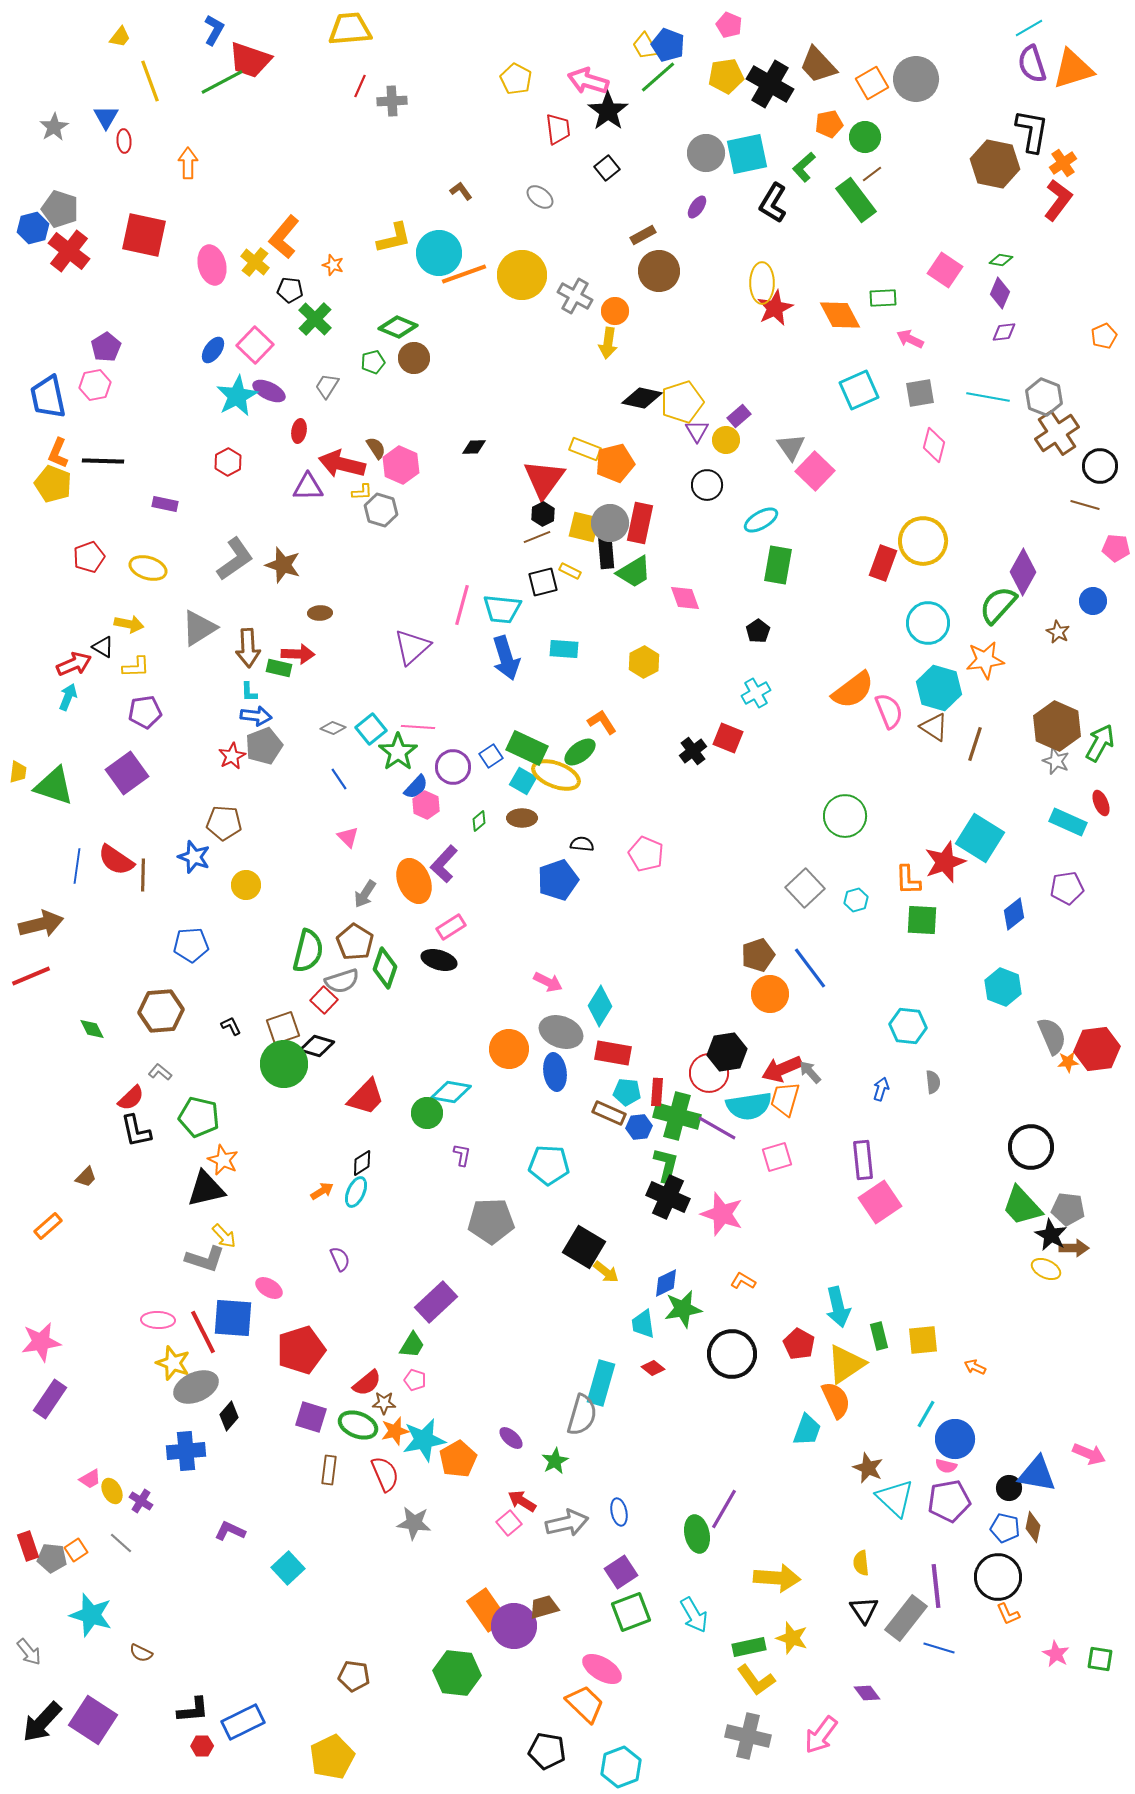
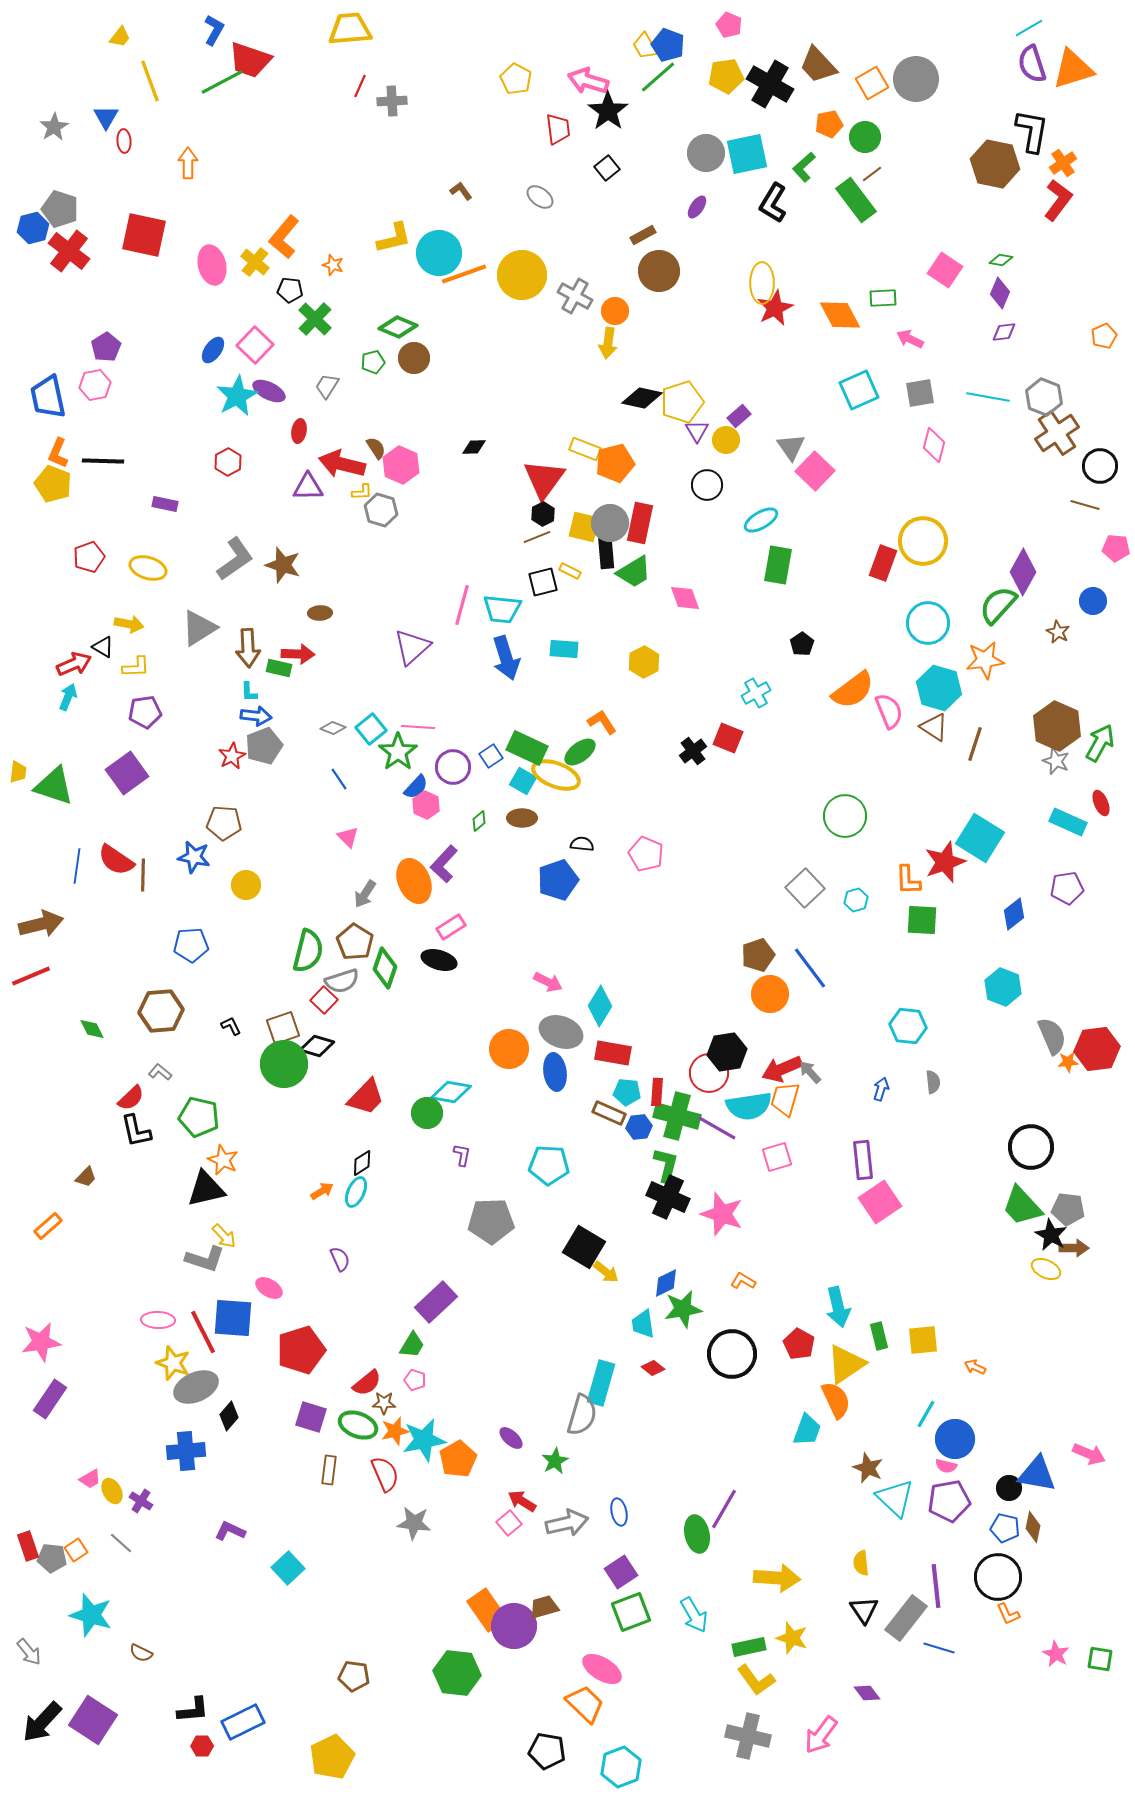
black pentagon at (758, 631): moved 44 px right, 13 px down
blue star at (194, 857): rotated 8 degrees counterclockwise
